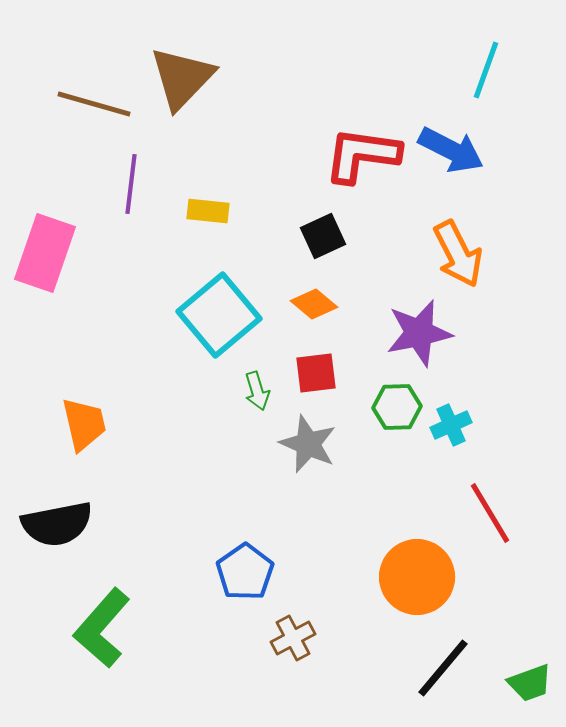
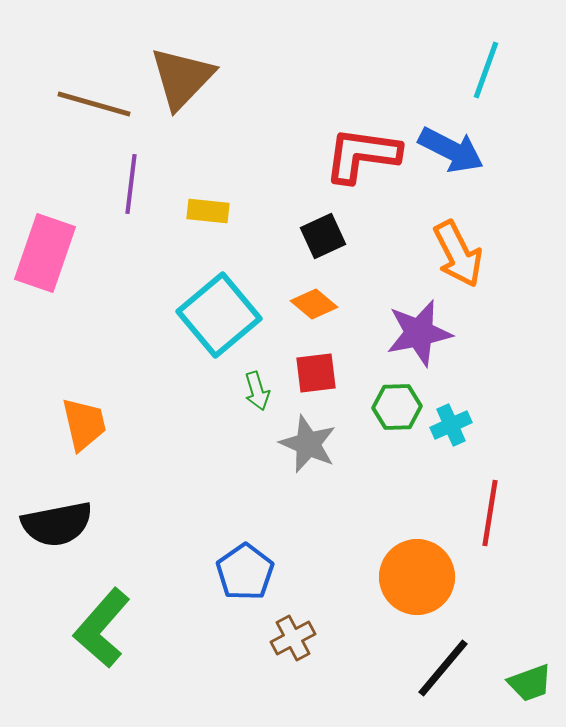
red line: rotated 40 degrees clockwise
